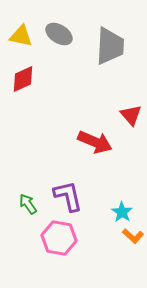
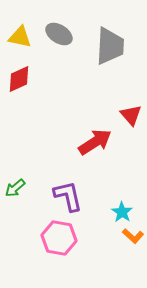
yellow triangle: moved 1 px left, 1 px down
red diamond: moved 4 px left
red arrow: rotated 56 degrees counterclockwise
green arrow: moved 13 px left, 16 px up; rotated 95 degrees counterclockwise
